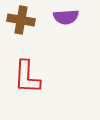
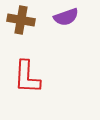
purple semicircle: rotated 15 degrees counterclockwise
